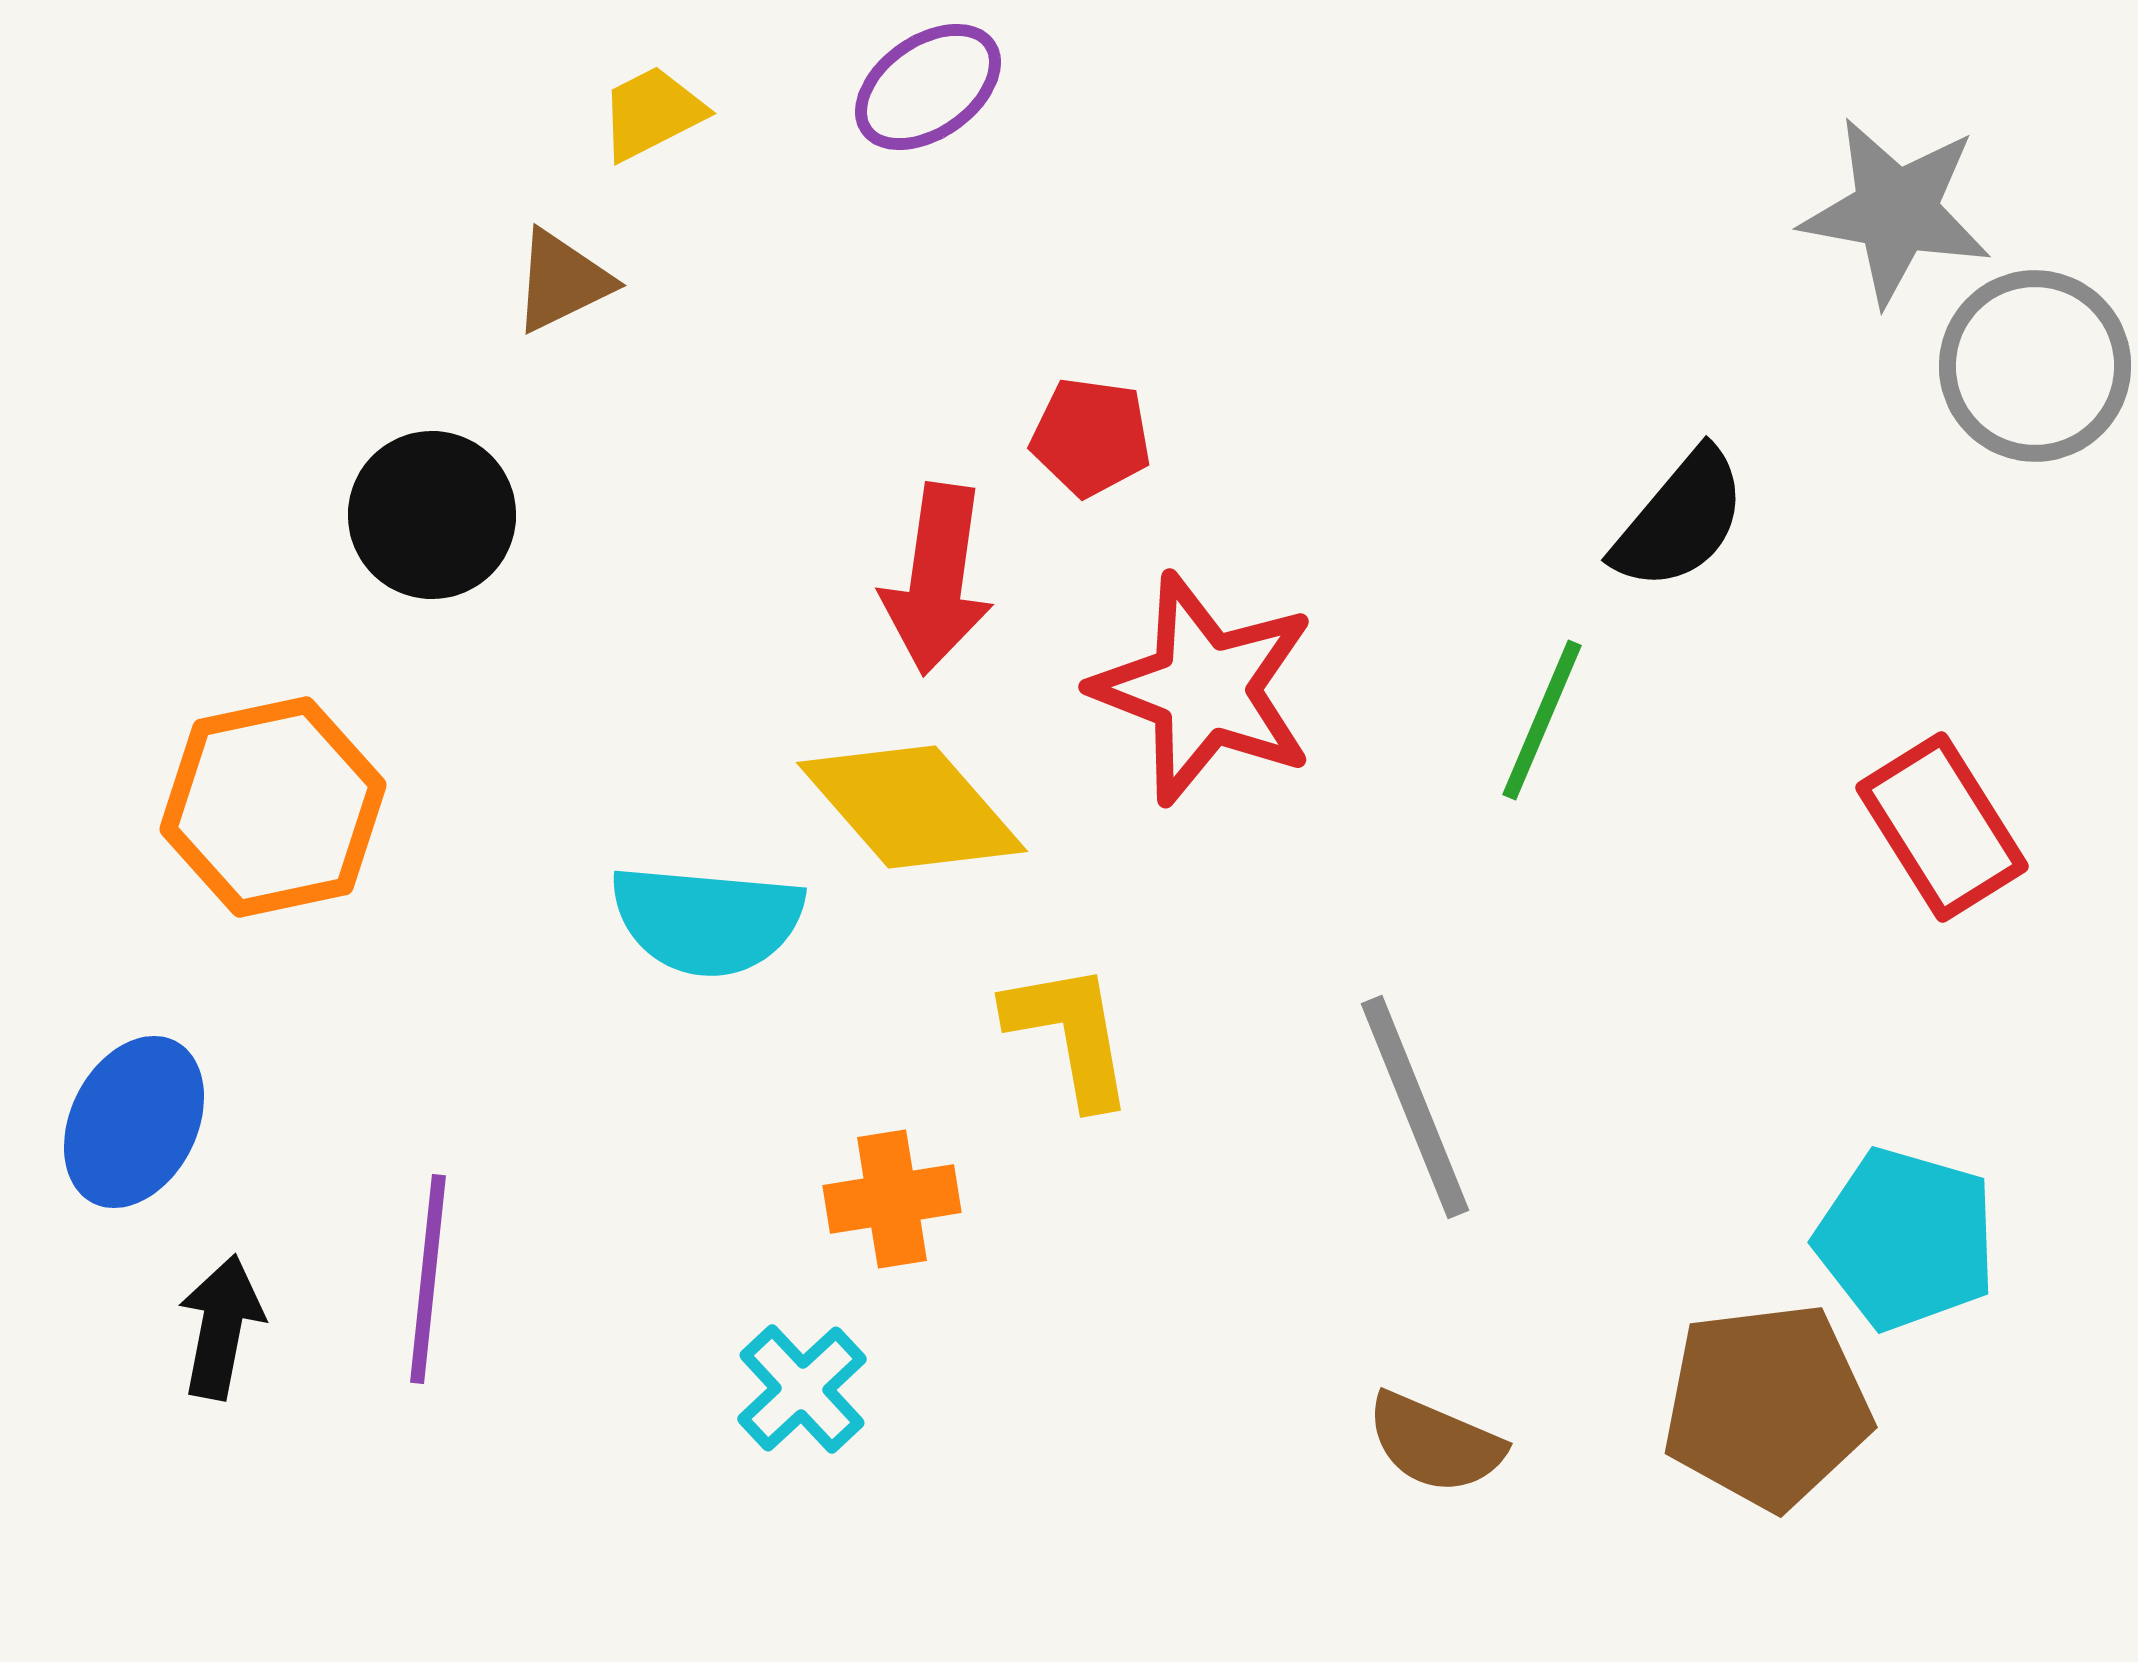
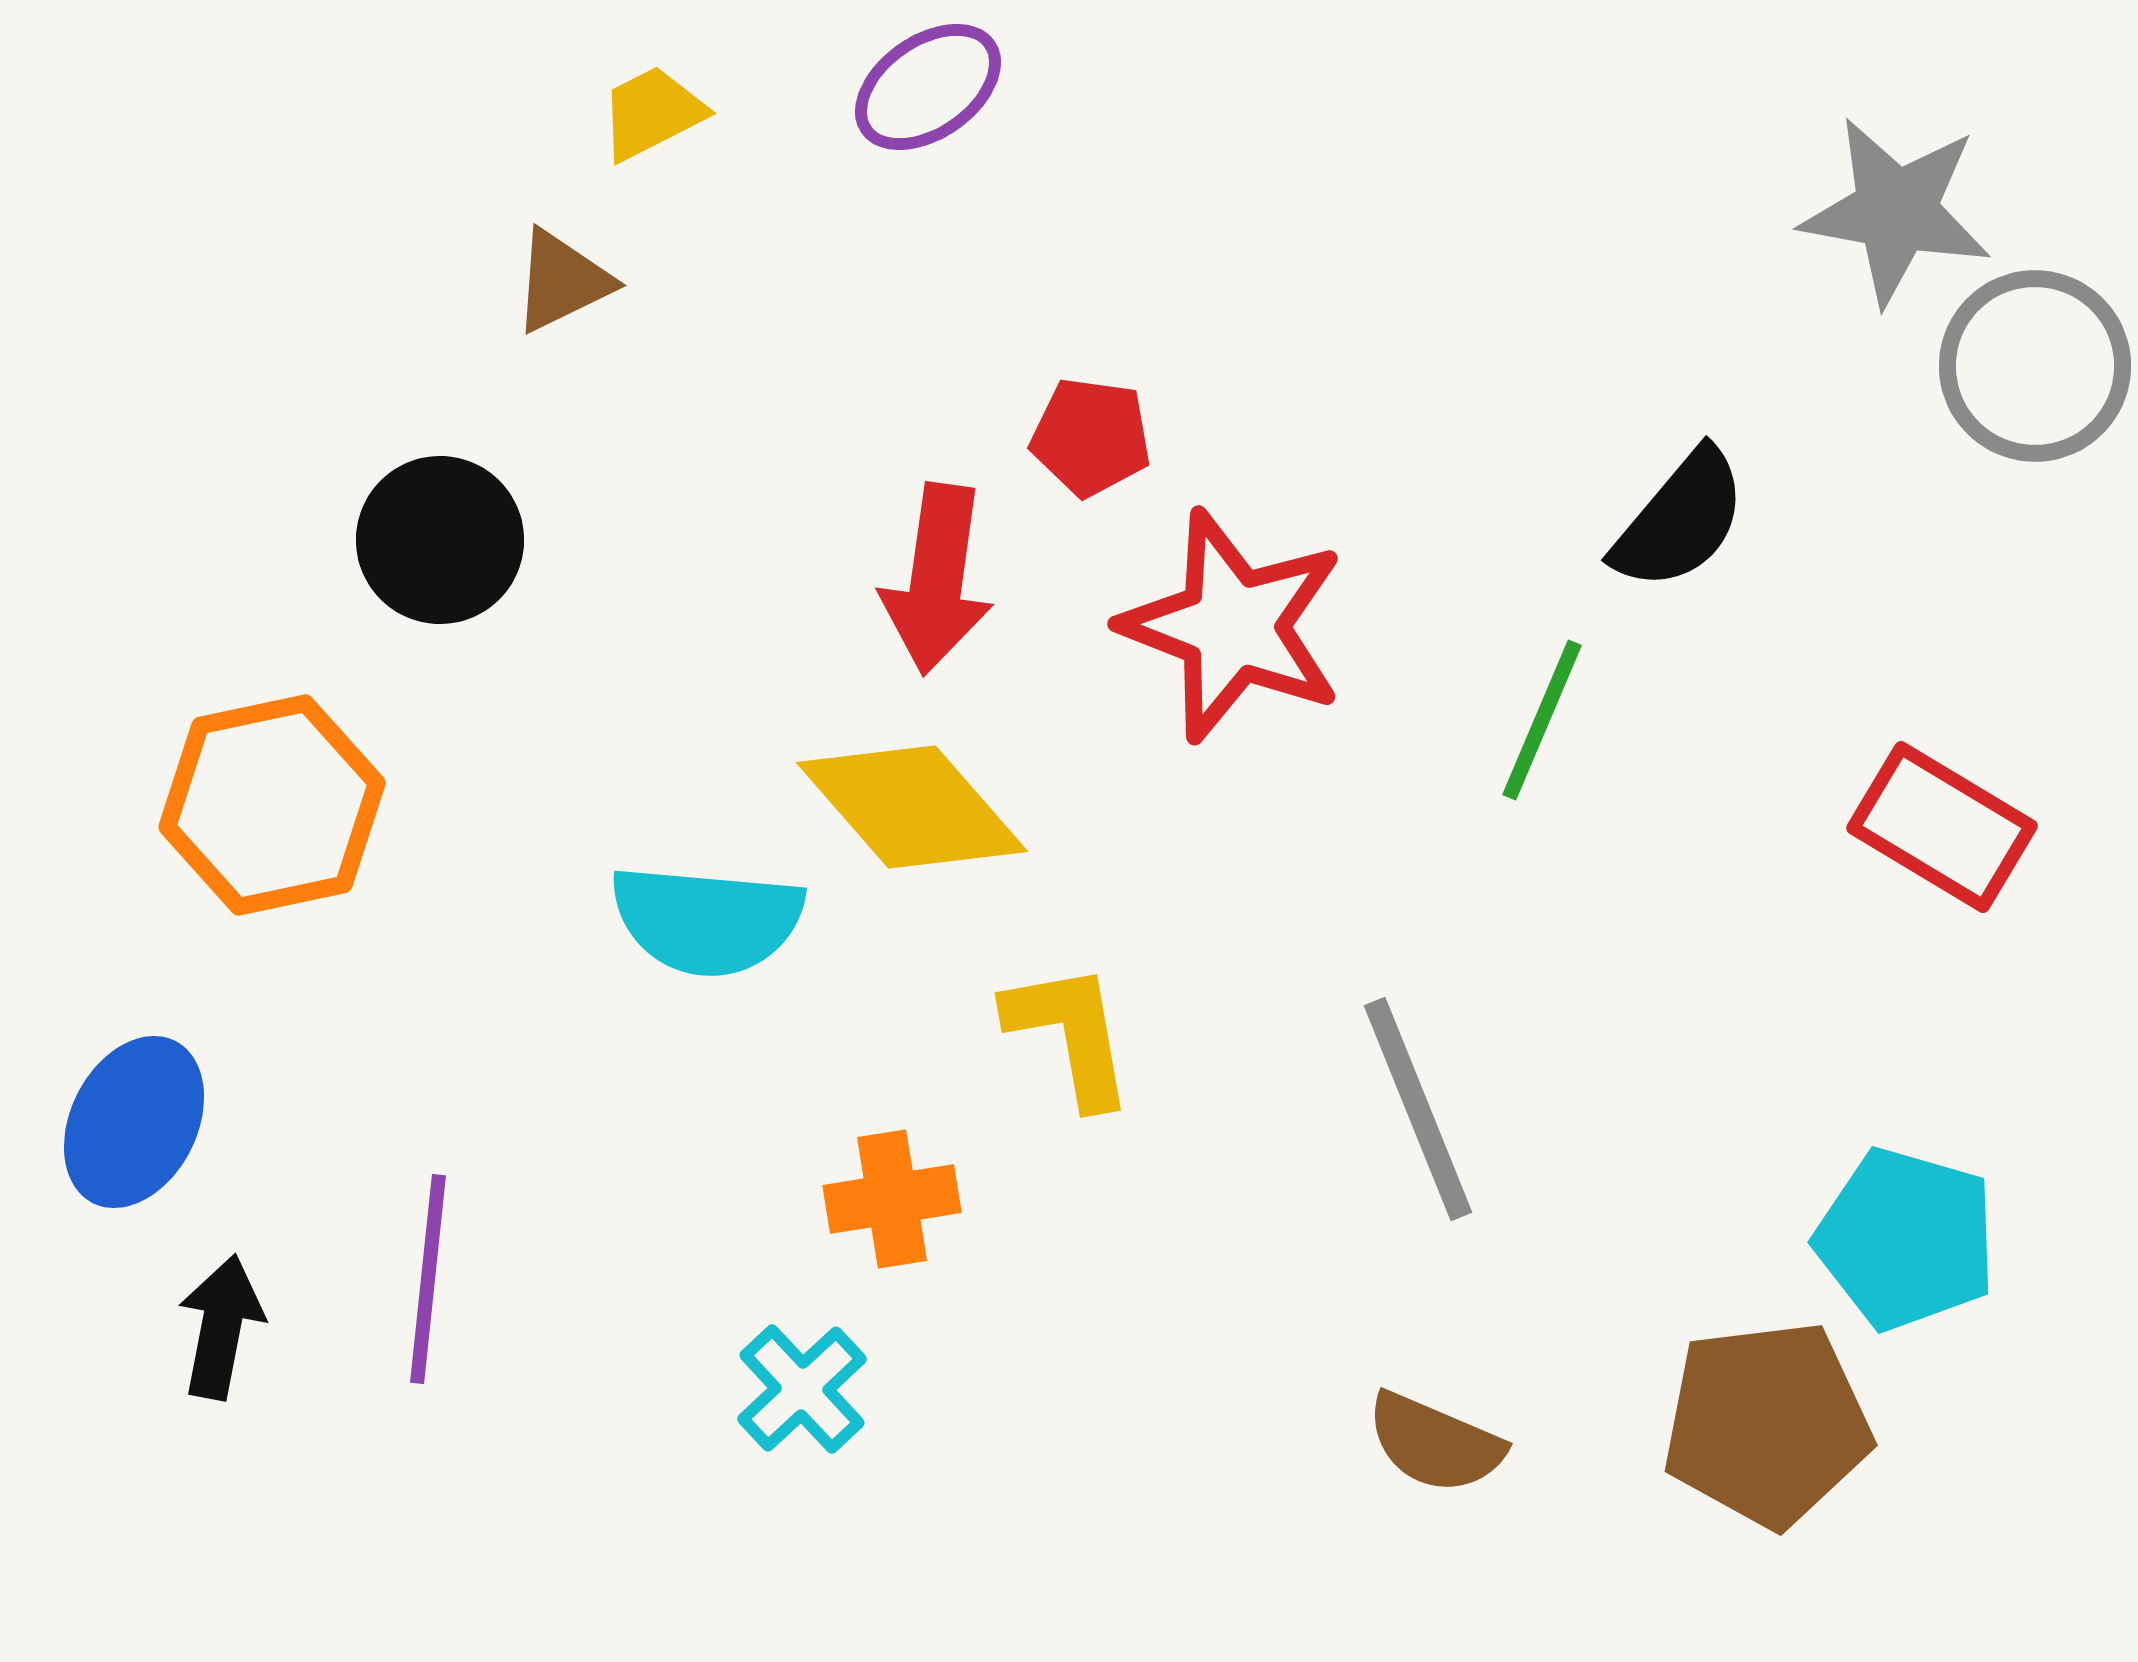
black circle: moved 8 px right, 25 px down
red star: moved 29 px right, 63 px up
orange hexagon: moved 1 px left, 2 px up
red rectangle: rotated 27 degrees counterclockwise
gray line: moved 3 px right, 2 px down
brown pentagon: moved 18 px down
